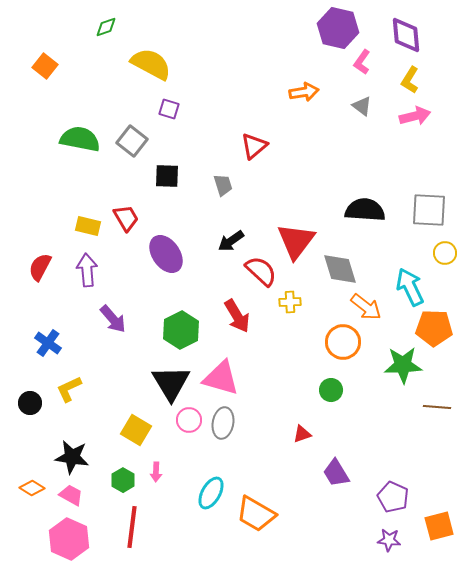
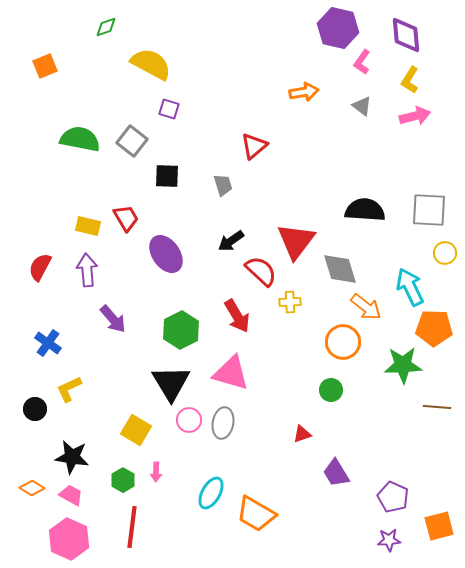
orange square at (45, 66): rotated 30 degrees clockwise
pink triangle at (221, 378): moved 10 px right, 5 px up
black circle at (30, 403): moved 5 px right, 6 px down
purple star at (389, 540): rotated 10 degrees counterclockwise
